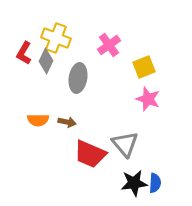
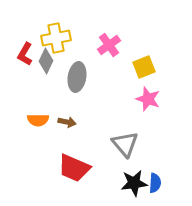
yellow cross: rotated 32 degrees counterclockwise
red L-shape: moved 1 px right, 1 px down
gray ellipse: moved 1 px left, 1 px up
red trapezoid: moved 16 px left, 14 px down
